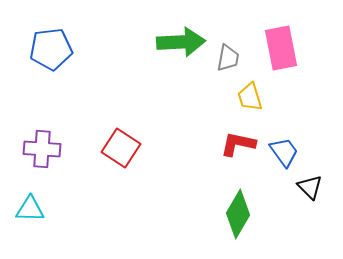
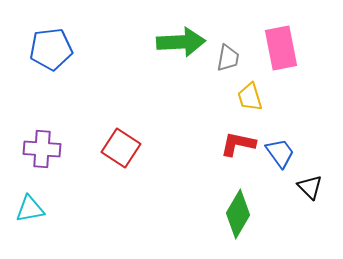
blue trapezoid: moved 4 px left, 1 px down
cyan triangle: rotated 12 degrees counterclockwise
